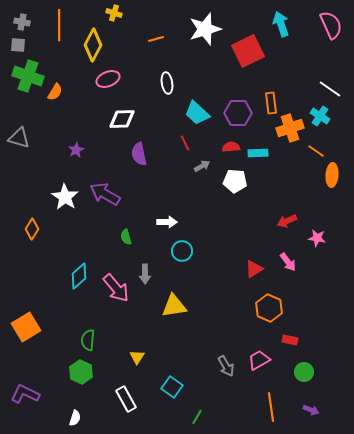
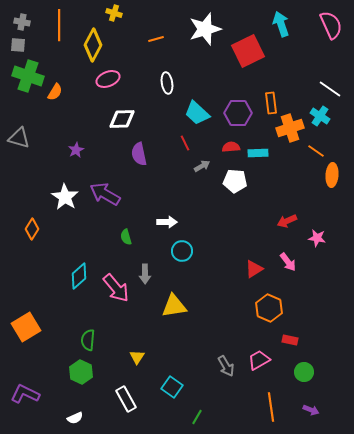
white semicircle at (75, 418): rotated 49 degrees clockwise
